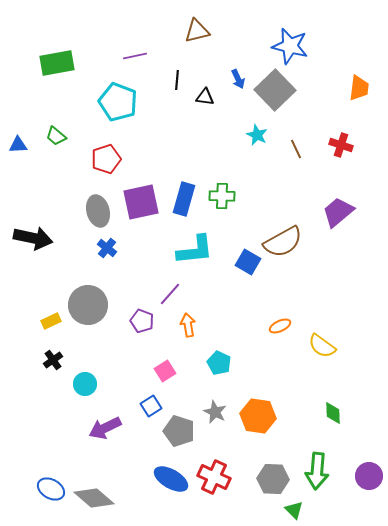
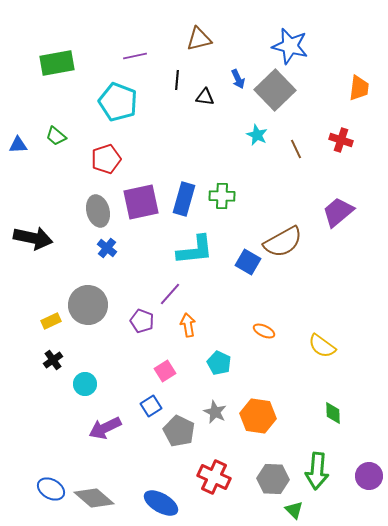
brown triangle at (197, 31): moved 2 px right, 8 px down
red cross at (341, 145): moved 5 px up
orange ellipse at (280, 326): moved 16 px left, 5 px down; rotated 50 degrees clockwise
gray pentagon at (179, 431): rotated 8 degrees clockwise
blue ellipse at (171, 479): moved 10 px left, 24 px down
